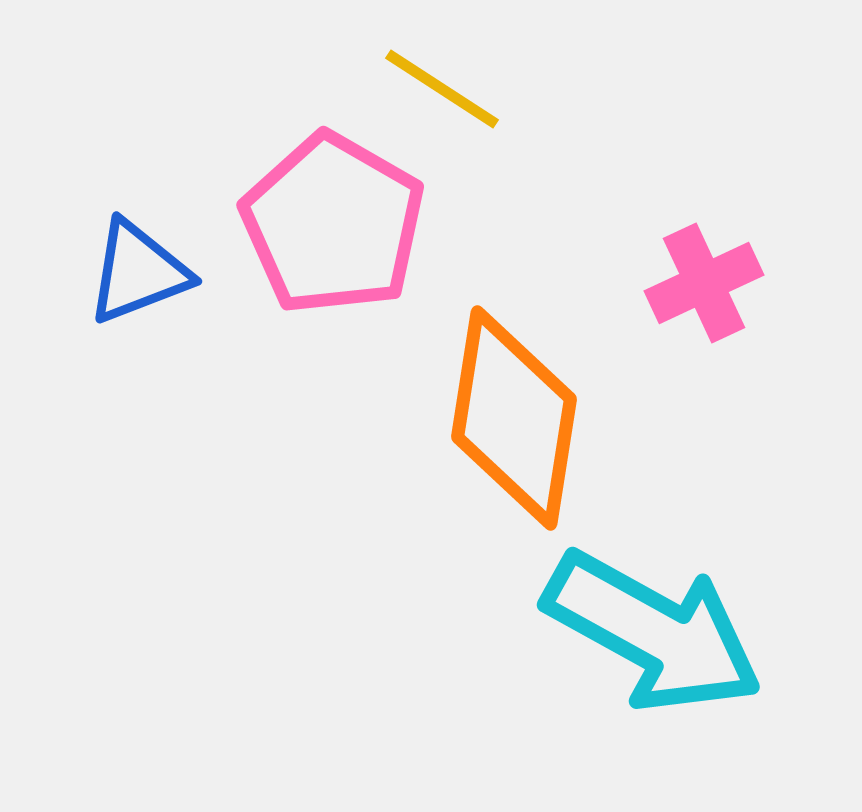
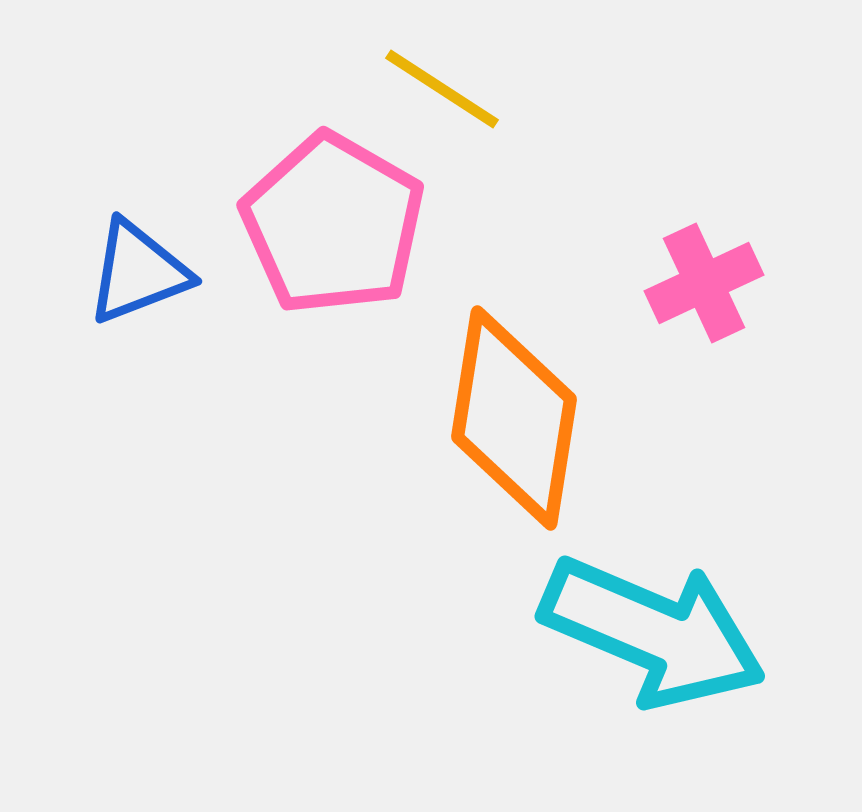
cyan arrow: rotated 6 degrees counterclockwise
